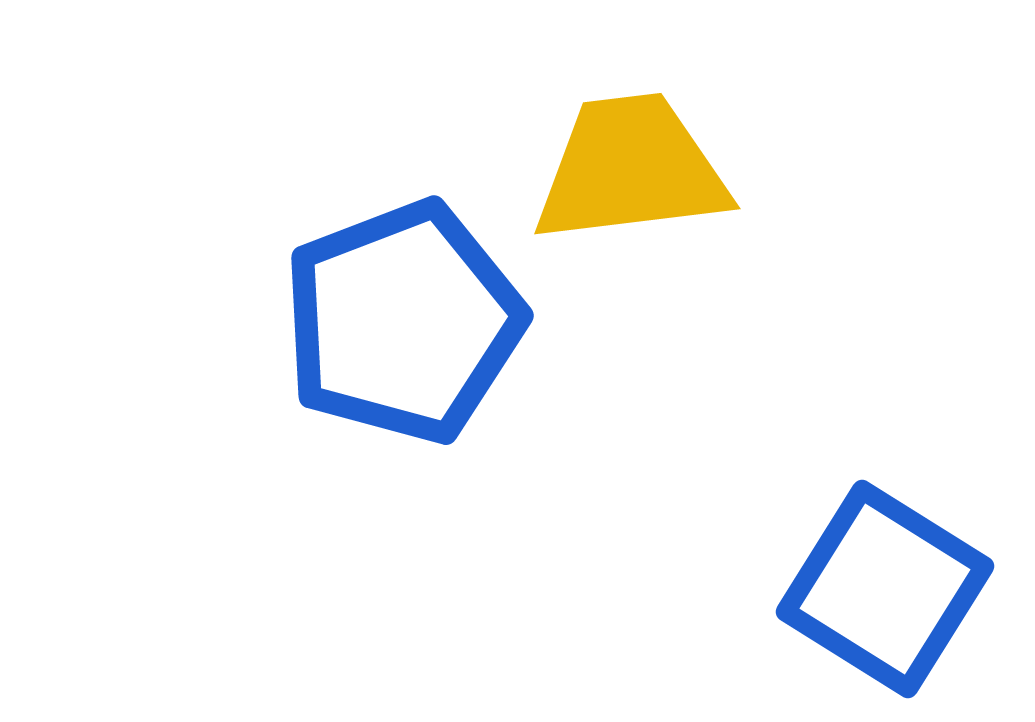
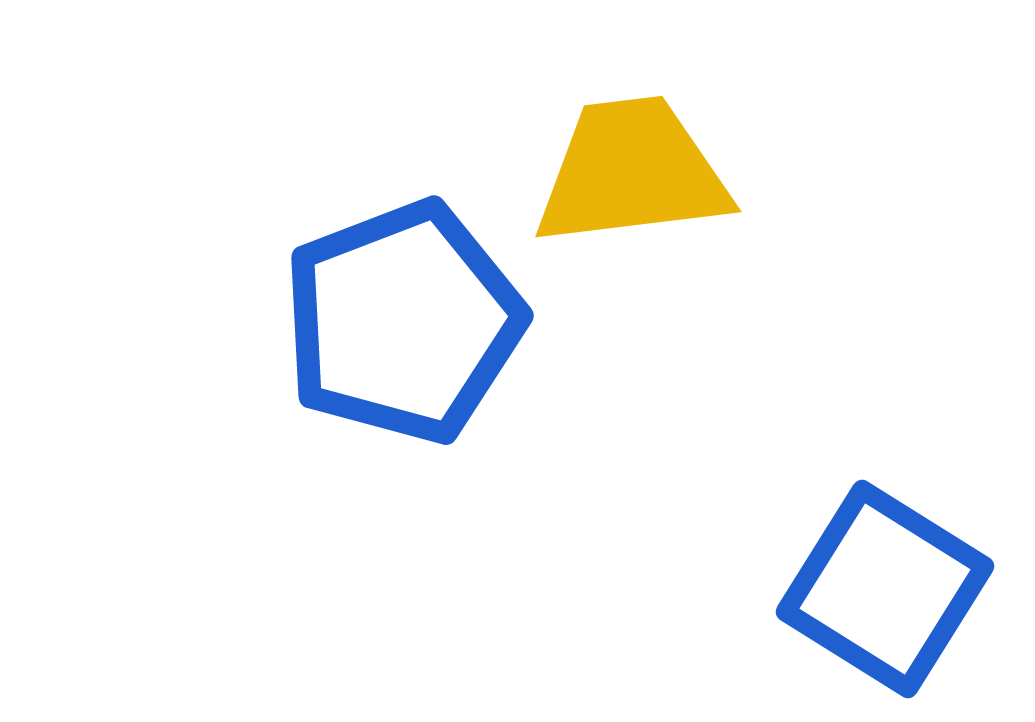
yellow trapezoid: moved 1 px right, 3 px down
